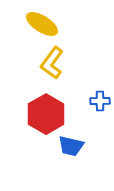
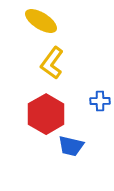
yellow ellipse: moved 1 px left, 3 px up
